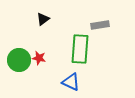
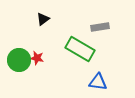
gray rectangle: moved 2 px down
green rectangle: rotated 64 degrees counterclockwise
red star: moved 2 px left
blue triangle: moved 27 px right; rotated 18 degrees counterclockwise
